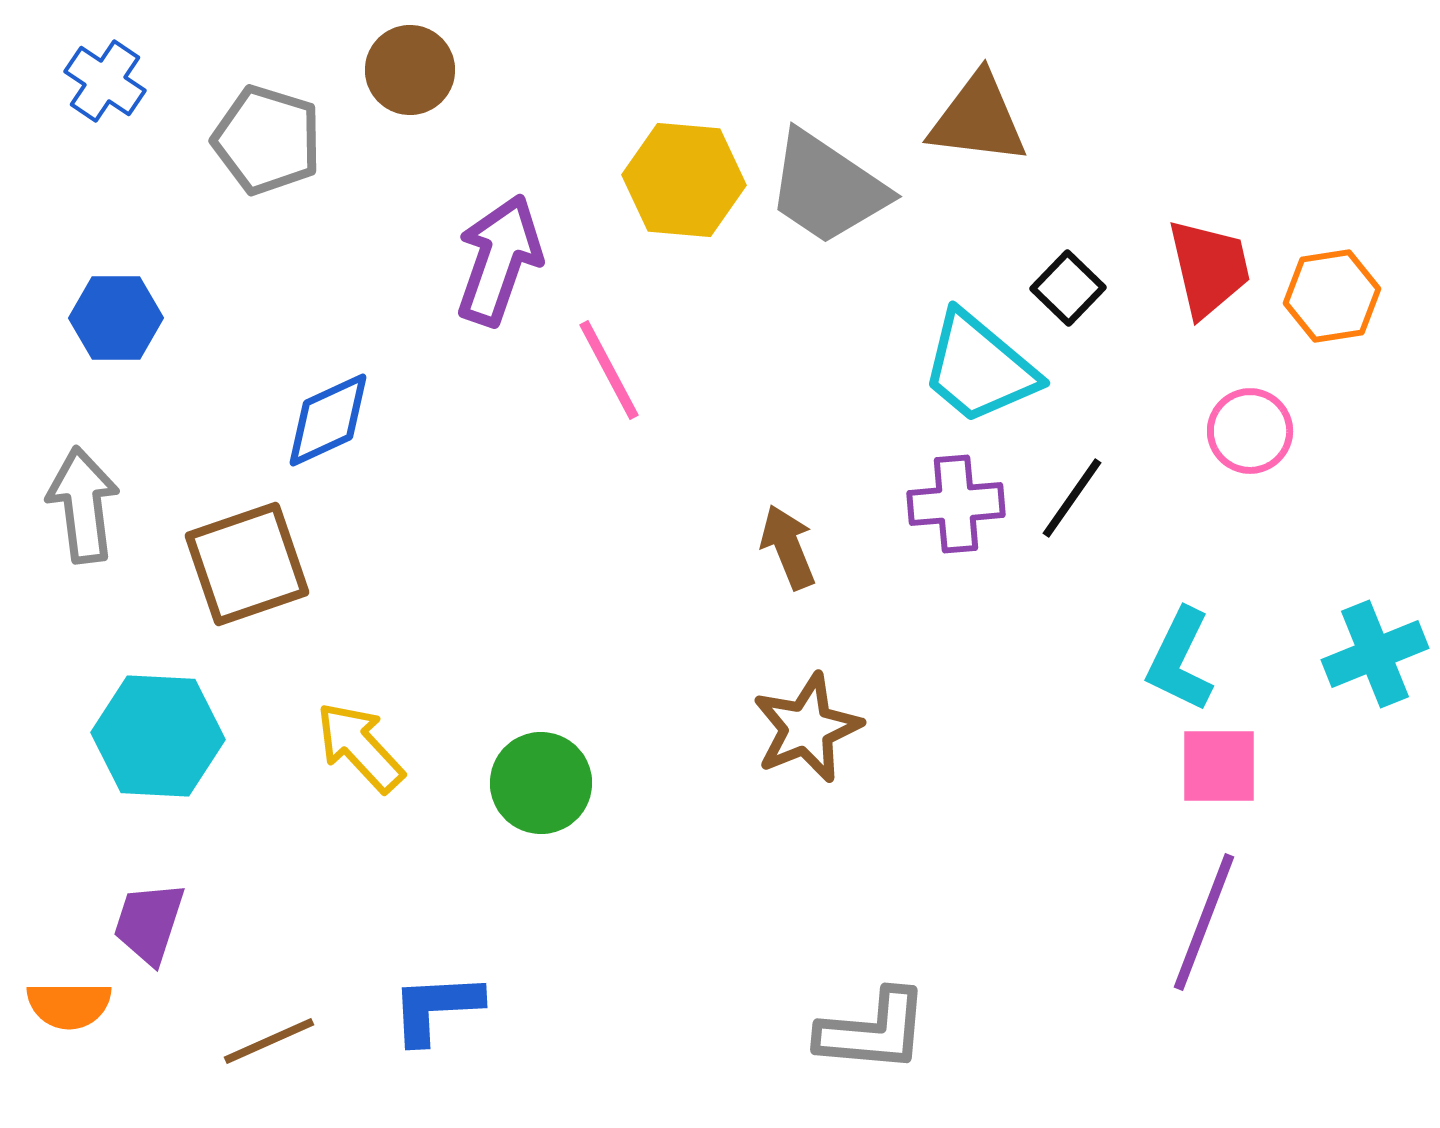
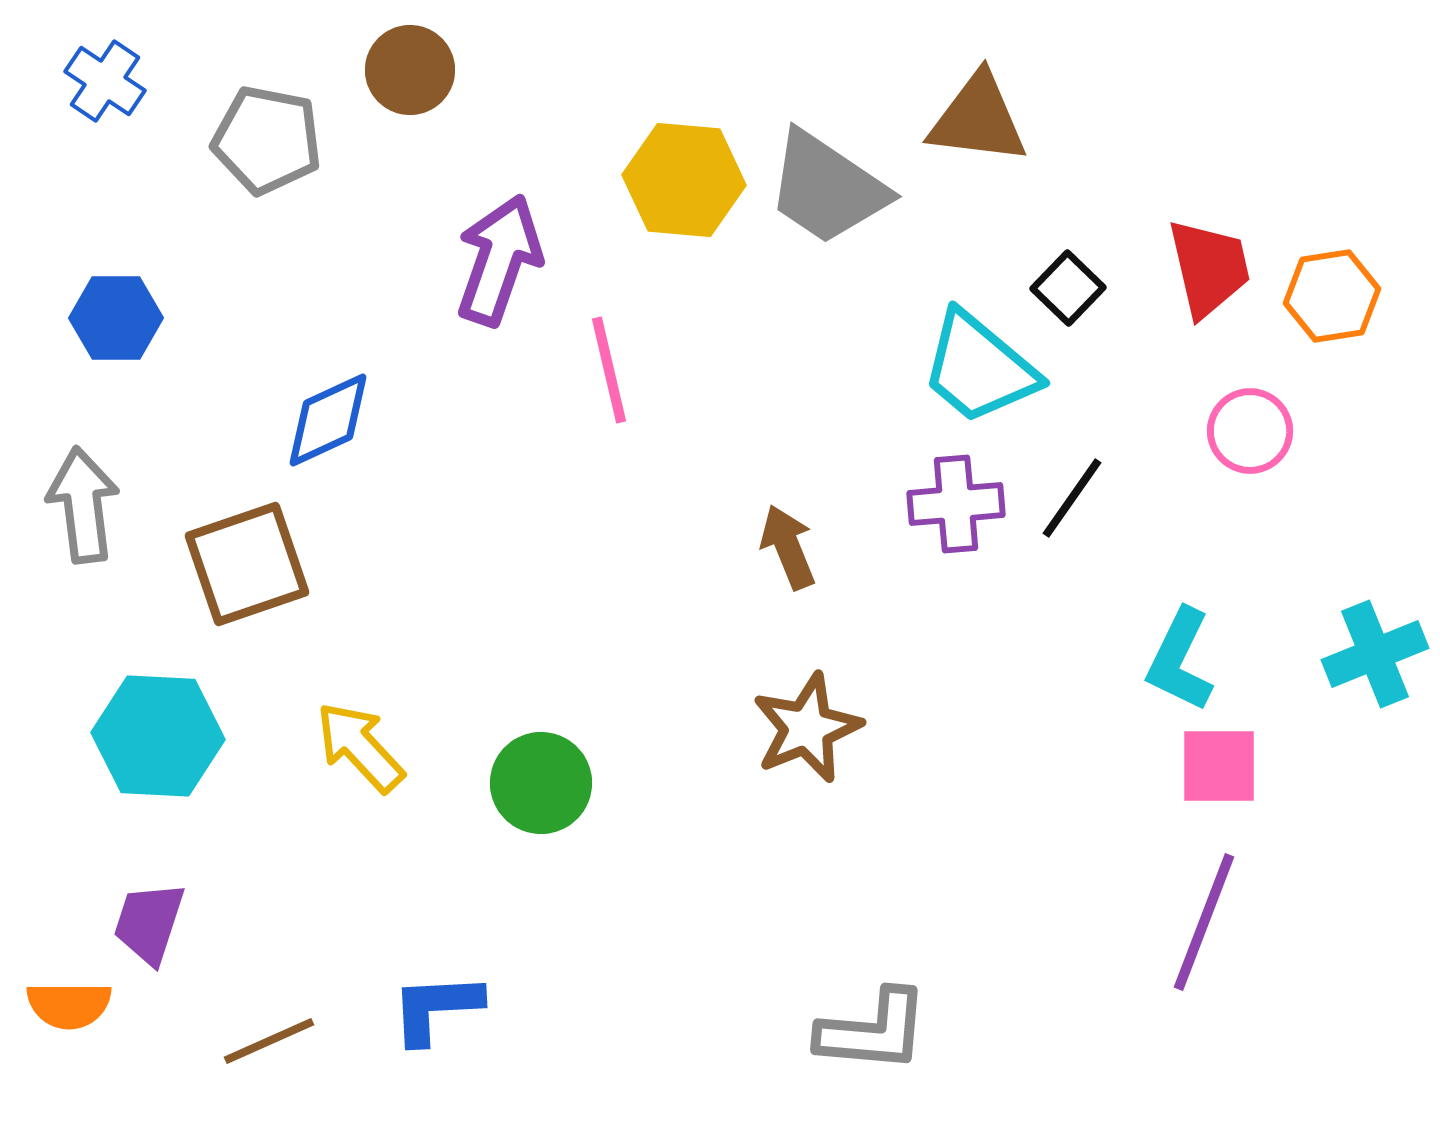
gray pentagon: rotated 6 degrees counterclockwise
pink line: rotated 15 degrees clockwise
